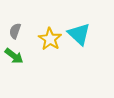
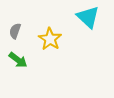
cyan triangle: moved 9 px right, 17 px up
green arrow: moved 4 px right, 4 px down
